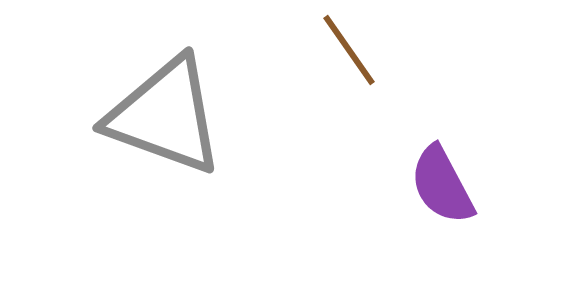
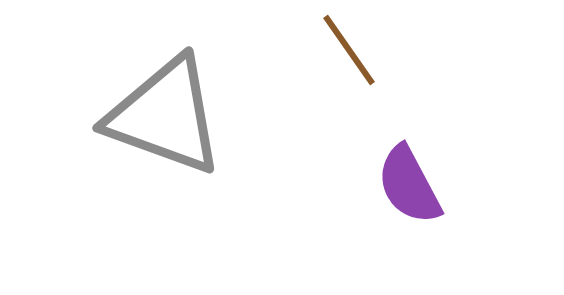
purple semicircle: moved 33 px left
